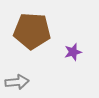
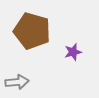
brown pentagon: rotated 12 degrees clockwise
